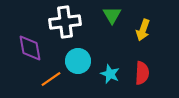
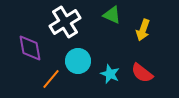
green triangle: rotated 36 degrees counterclockwise
white cross: rotated 24 degrees counterclockwise
red semicircle: rotated 125 degrees clockwise
orange line: rotated 15 degrees counterclockwise
